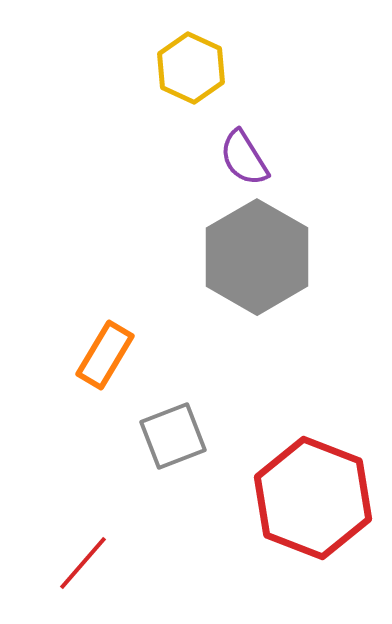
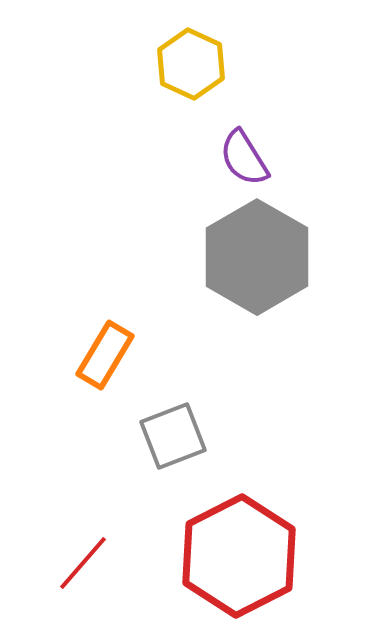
yellow hexagon: moved 4 px up
red hexagon: moved 74 px left, 58 px down; rotated 12 degrees clockwise
